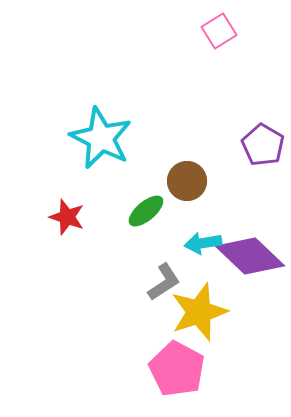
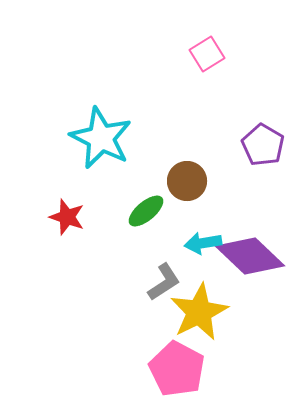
pink square: moved 12 px left, 23 px down
yellow star: rotated 8 degrees counterclockwise
